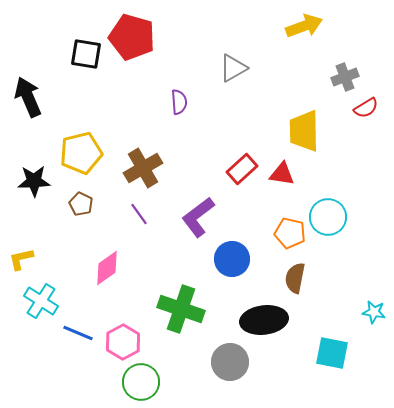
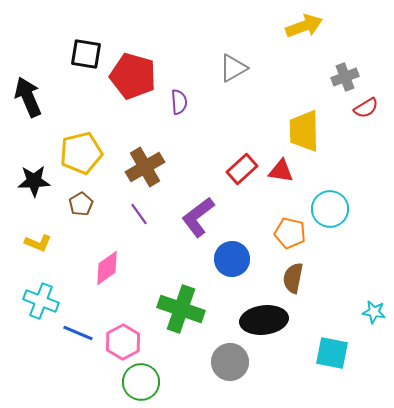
red pentagon: moved 1 px right, 39 px down
brown cross: moved 2 px right, 1 px up
red triangle: moved 1 px left, 3 px up
brown pentagon: rotated 15 degrees clockwise
cyan circle: moved 2 px right, 8 px up
yellow L-shape: moved 17 px right, 16 px up; rotated 144 degrees counterclockwise
brown semicircle: moved 2 px left
cyan cross: rotated 12 degrees counterclockwise
